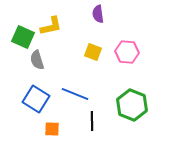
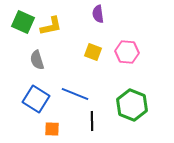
green square: moved 15 px up
